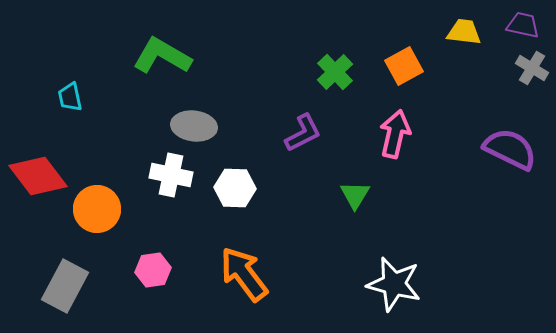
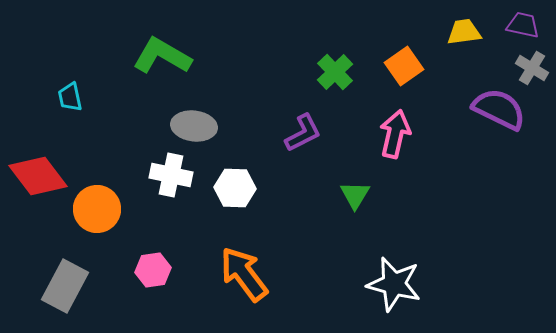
yellow trapezoid: rotated 15 degrees counterclockwise
orange square: rotated 6 degrees counterclockwise
purple semicircle: moved 11 px left, 40 px up
